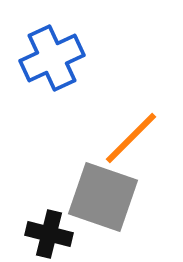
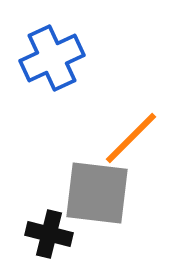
gray square: moved 6 px left, 4 px up; rotated 12 degrees counterclockwise
